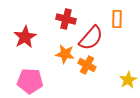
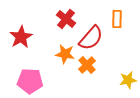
red cross: rotated 24 degrees clockwise
red star: moved 4 px left
orange cross: rotated 18 degrees clockwise
yellow star: rotated 18 degrees clockwise
